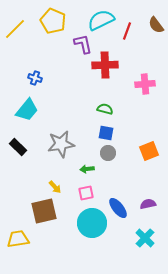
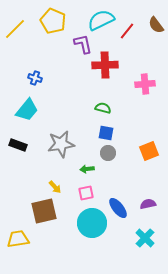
red line: rotated 18 degrees clockwise
green semicircle: moved 2 px left, 1 px up
black rectangle: moved 2 px up; rotated 24 degrees counterclockwise
